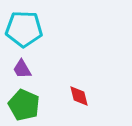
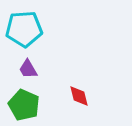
cyan pentagon: rotated 6 degrees counterclockwise
purple trapezoid: moved 6 px right
